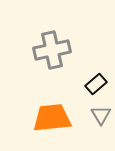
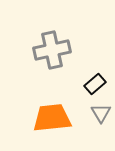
black rectangle: moved 1 px left
gray triangle: moved 2 px up
